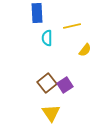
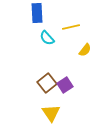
yellow line: moved 1 px left, 1 px down
cyan semicircle: rotated 42 degrees counterclockwise
